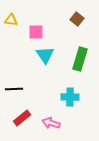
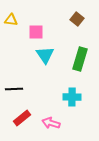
cyan cross: moved 2 px right
